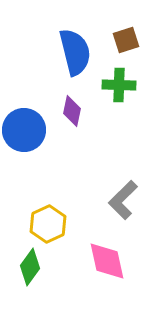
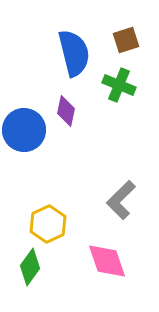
blue semicircle: moved 1 px left, 1 px down
green cross: rotated 20 degrees clockwise
purple diamond: moved 6 px left
gray L-shape: moved 2 px left
pink diamond: rotated 6 degrees counterclockwise
